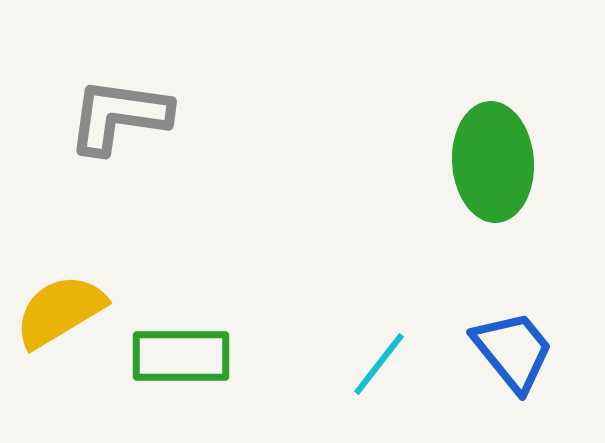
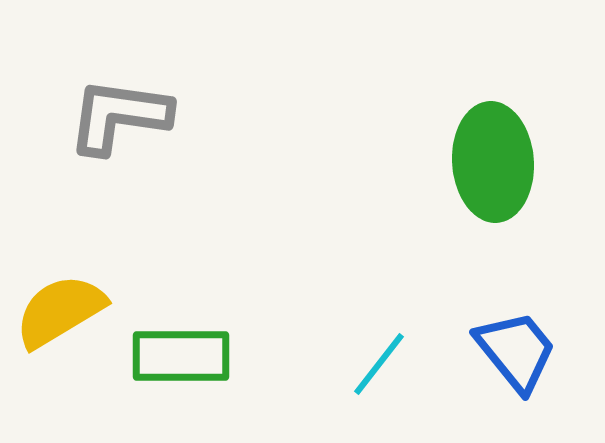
blue trapezoid: moved 3 px right
